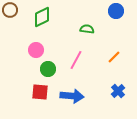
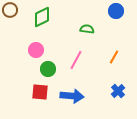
orange line: rotated 16 degrees counterclockwise
